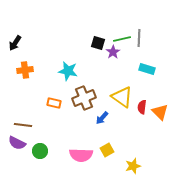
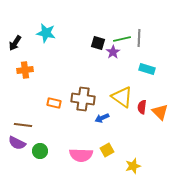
cyan star: moved 22 px left, 38 px up
brown cross: moved 1 px left, 1 px down; rotated 30 degrees clockwise
blue arrow: rotated 24 degrees clockwise
